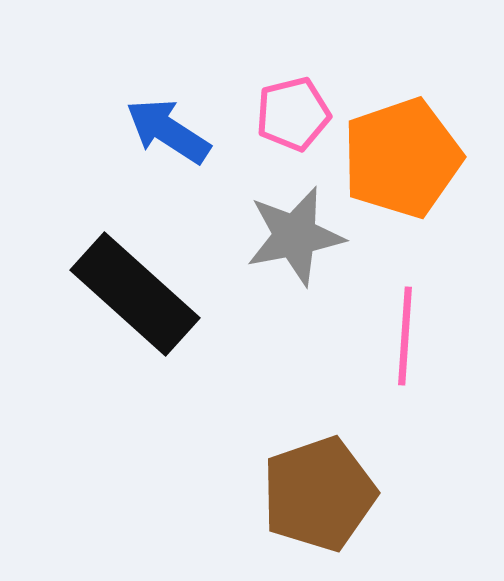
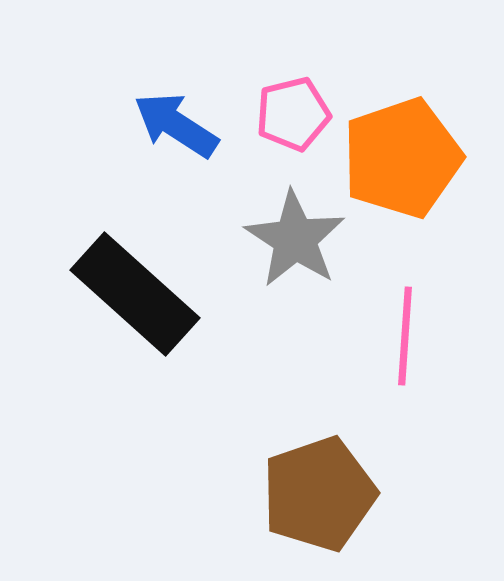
blue arrow: moved 8 px right, 6 px up
gray star: moved 3 px down; rotated 28 degrees counterclockwise
